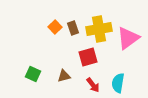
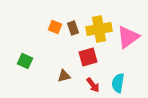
orange square: rotated 24 degrees counterclockwise
pink triangle: moved 1 px up
green square: moved 8 px left, 13 px up
